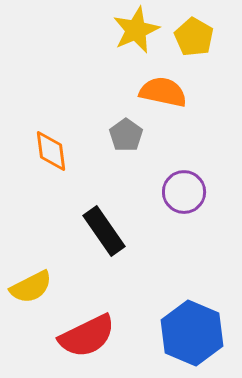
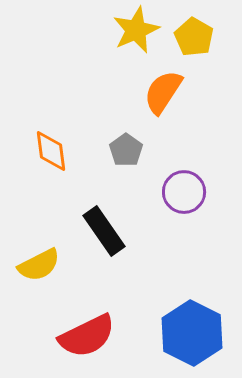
orange semicircle: rotated 69 degrees counterclockwise
gray pentagon: moved 15 px down
yellow semicircle: moved 8 px right, 22 px up
blue hexagon: rotated 4 degrees clockwise
